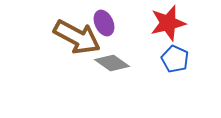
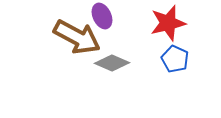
purple ellipse: moved 2 px left, 7 px up
gray diamond: rotated 12 degrees counterclockwise
